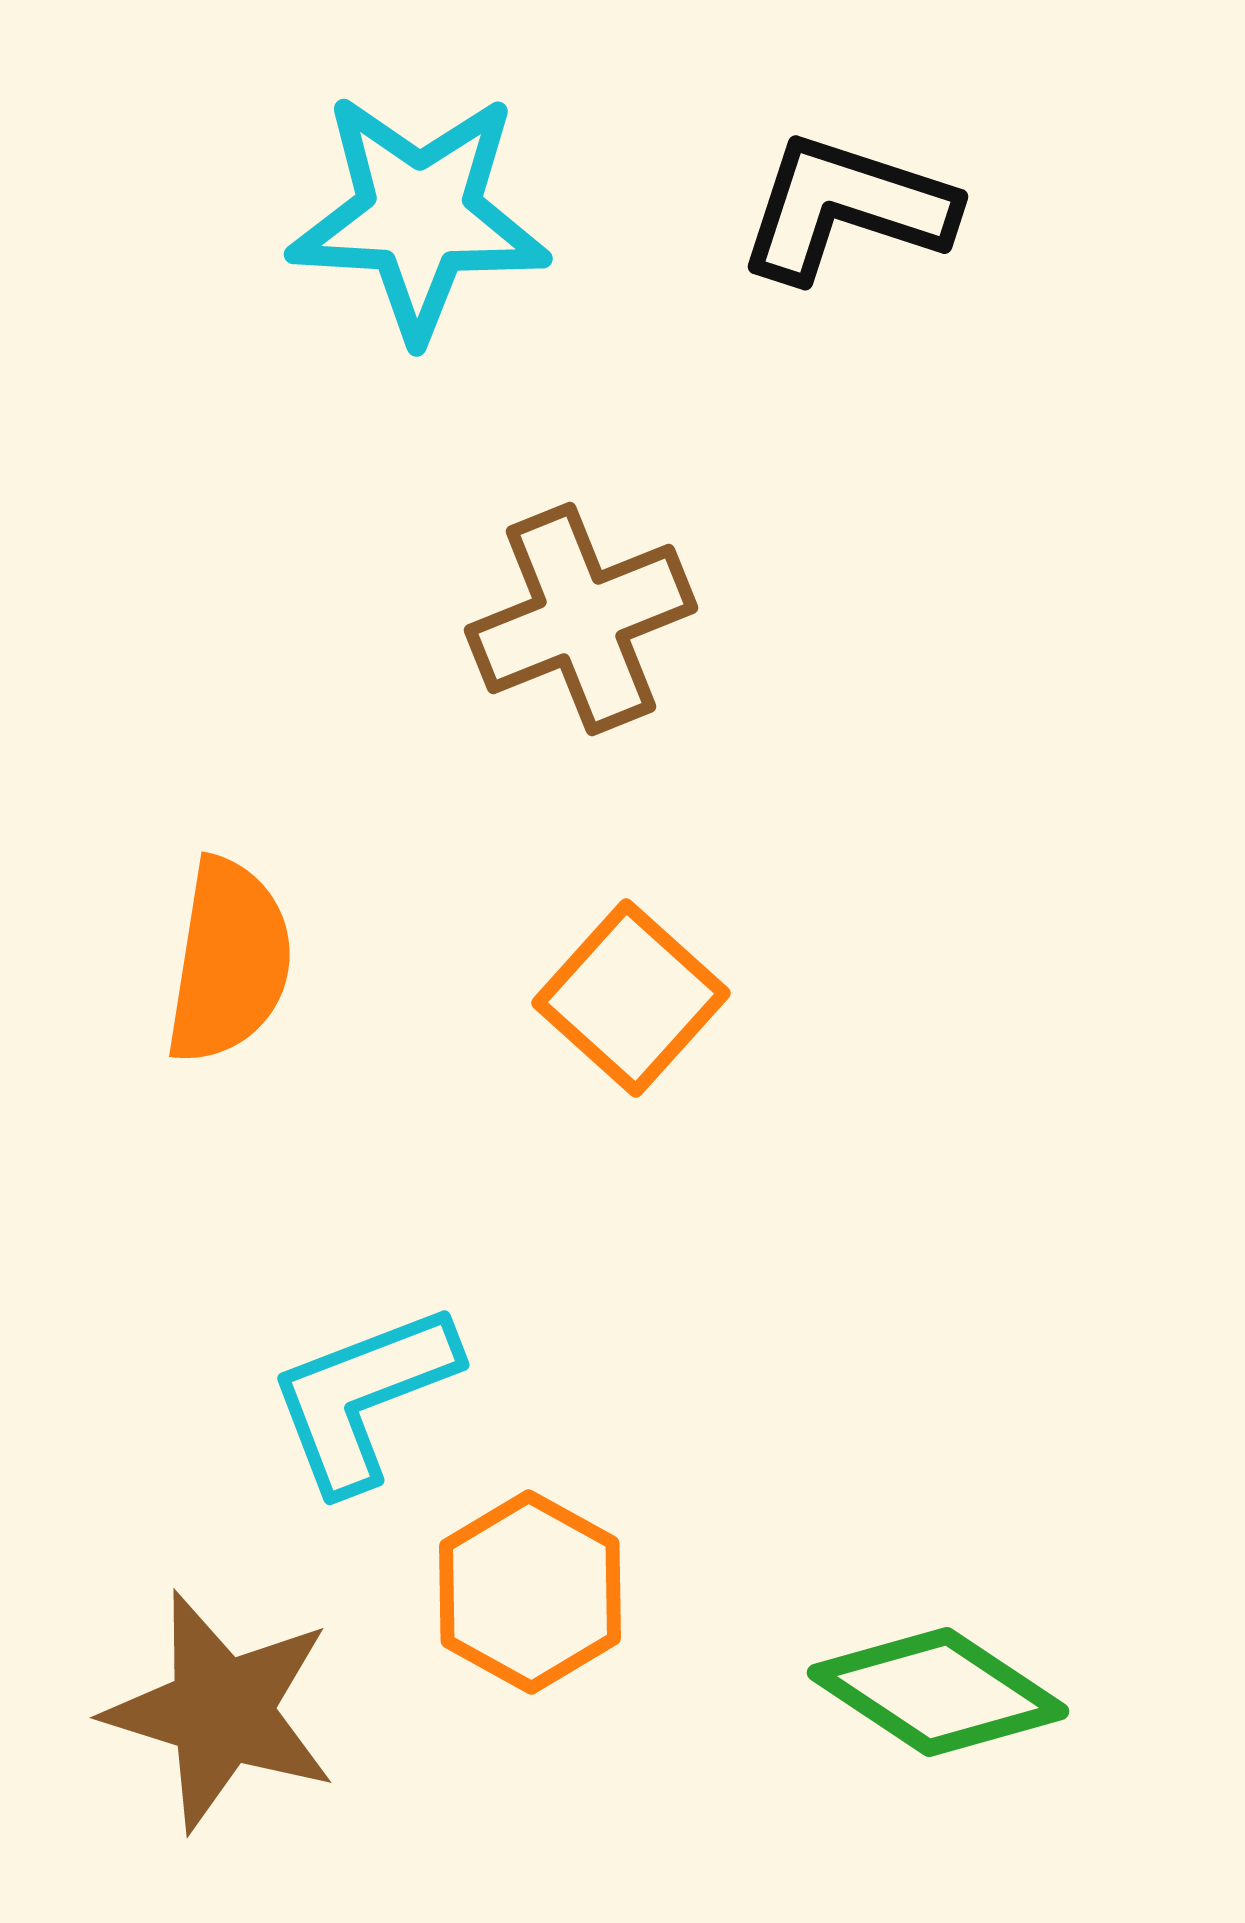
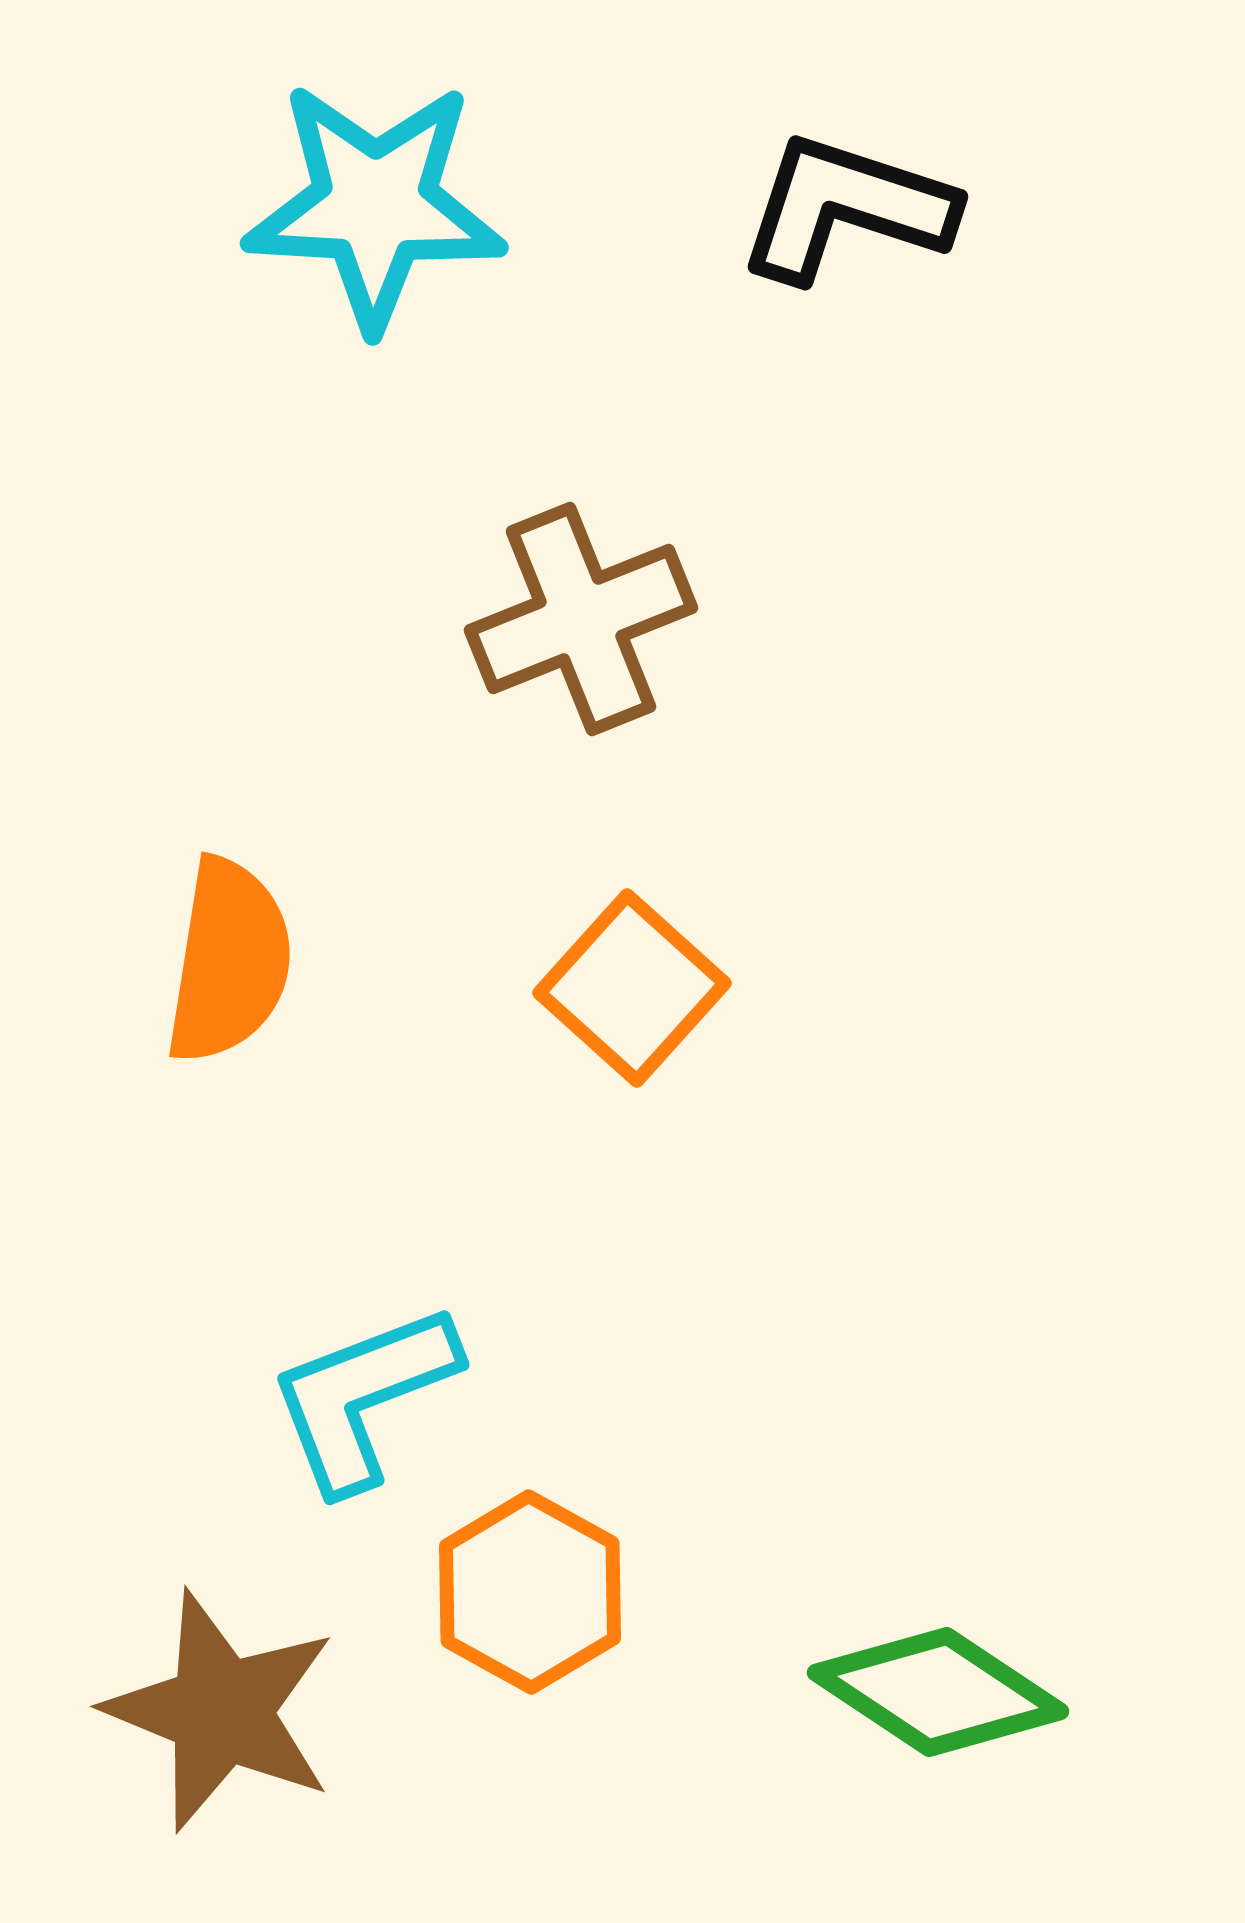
cyan star: moved 44 px left, 11 px up
orange square: moved 1 px right, 10 px up
brown star: rotated 5 degrees clockwise
